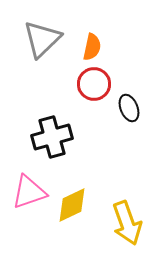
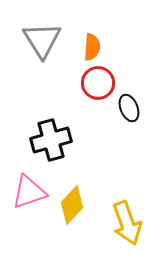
gray triangle: moved 1 px down; rotated 18 degrees counterclockwise
orange semicircle: rotated 8 degrees counterclockwise
red circle: moved 4 px right, 1 px up
black cross: moved 1 px left, 3 px down
yellow diamond: rotated 21 degrees counterclockwise
